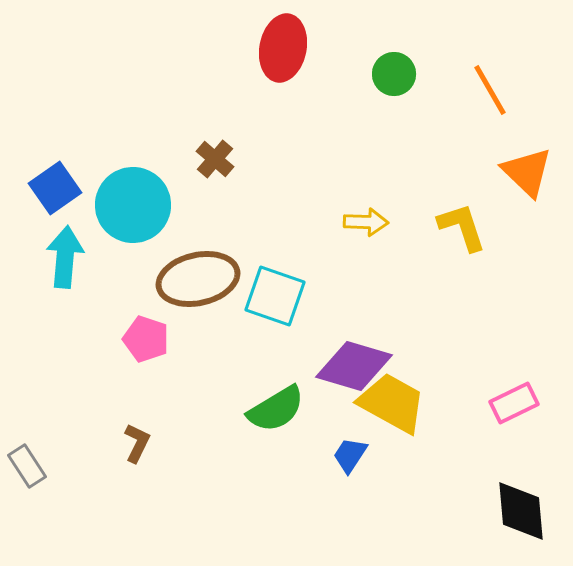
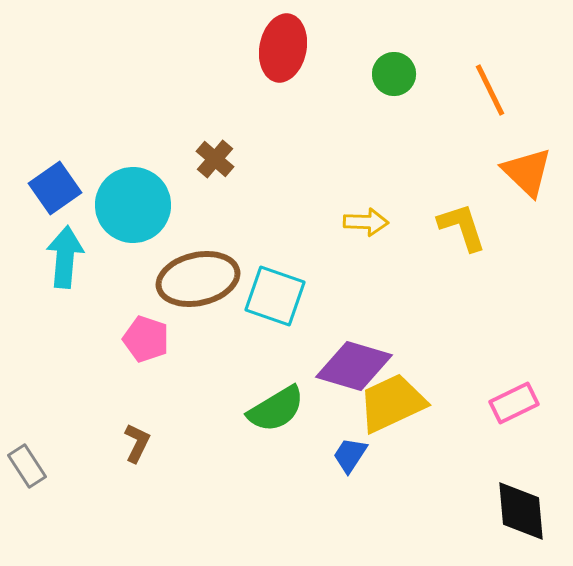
orange line: rotated 4 degrees clockwise
yellow trapezoid: rotated 54 degrees counterclockwise
